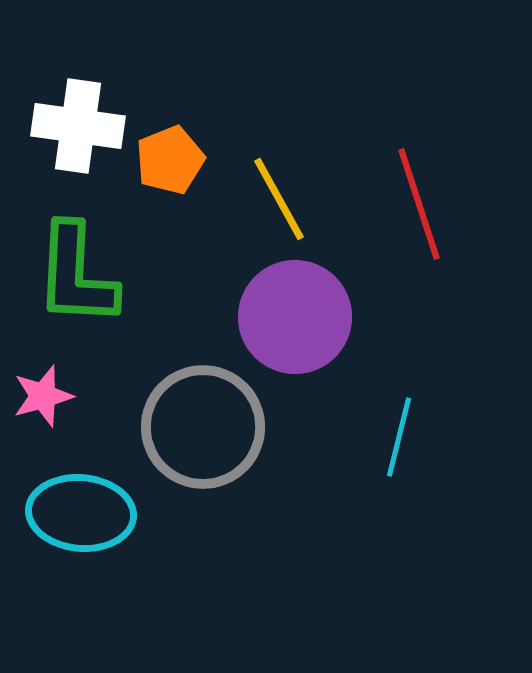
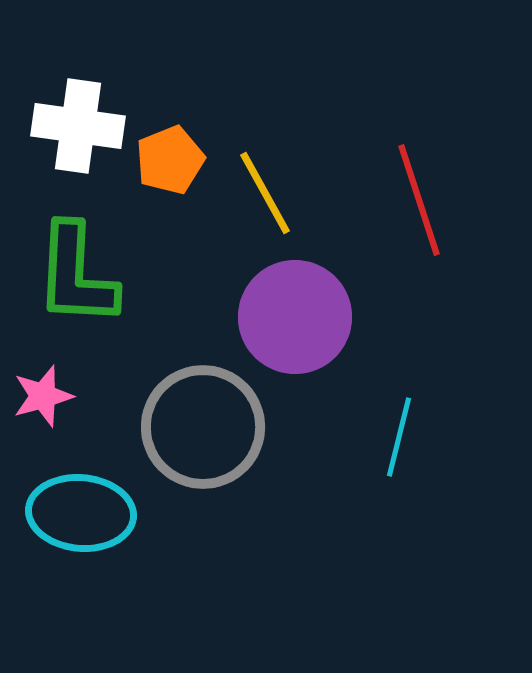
yellow line: moved 14 px left, 6 px up
red line: moved 4 px up
